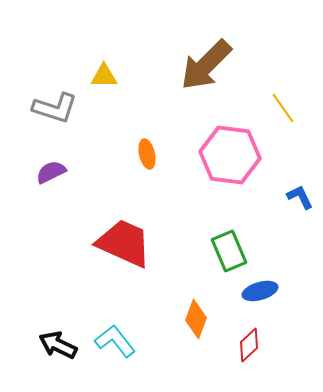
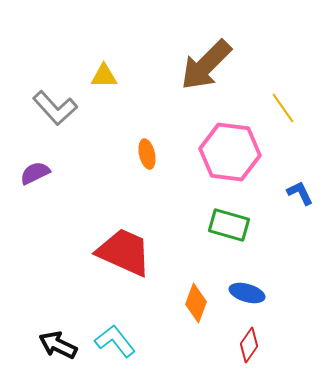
gray L-shape: rotated 30 degrees clockwise
pink hexagon: moved 3 px up
purple semicircle: moved 16 px left, 1 px down
blue L-shape: moved 4 px up
red trapezoid: moved 9 px down
green rectangle: moved 26 px up; rotated 51 degrees counterclockwise
blue ellipse: moved 13 px left, 2 px down; rotated 32 degrees clockwise
orange diamond: moved 16 px up
red diamond: rotated 12 degrees counterclockwise
